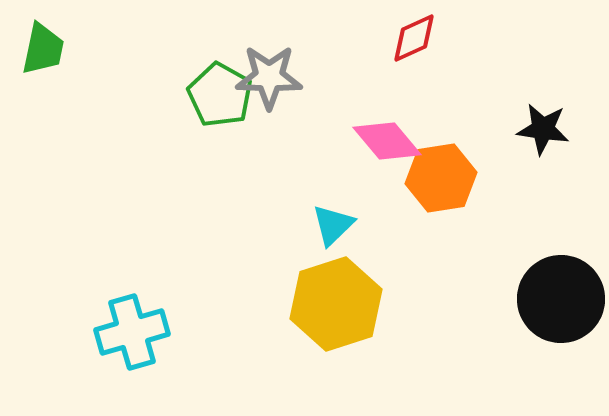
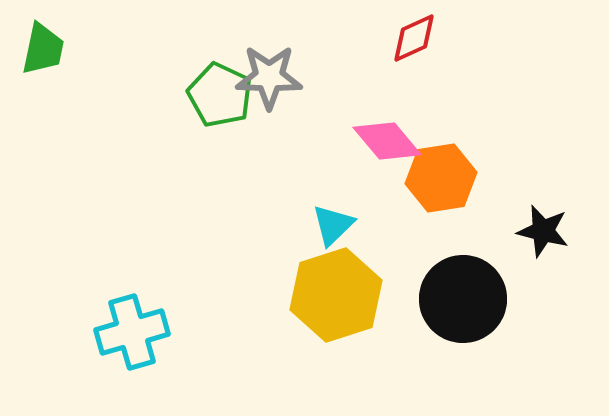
green pentagon: rotated 4 degrees counterclockwise
black star: moved 102 px down; rotated 6 degrees clockwise
black circle: moved 98 px left
yellow hexagon: moved 9 px up
